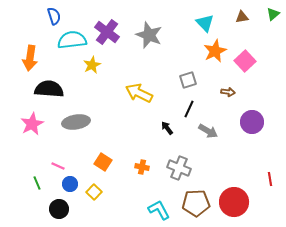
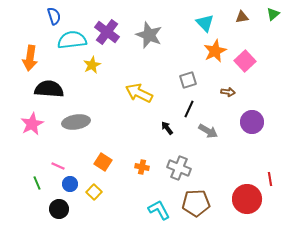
red circle: moved 13 px right, 3 px up
